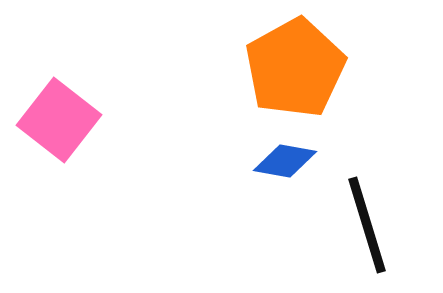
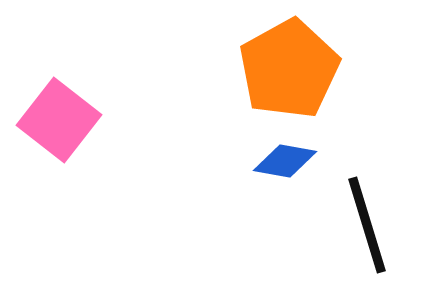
orange pentagon: moved 6 px left, 1 px down
